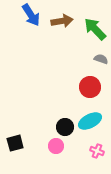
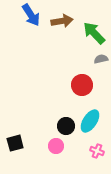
green arrow: moved 1 px left, 4 px down
gray semicircle: rotated 32 degrees counterclockwise
red circle: moved 8 px left, 2 px up
cyan ellipse: rotated 30 degrees counterclockwise
black circle: moved 1 px right, 1 px up
